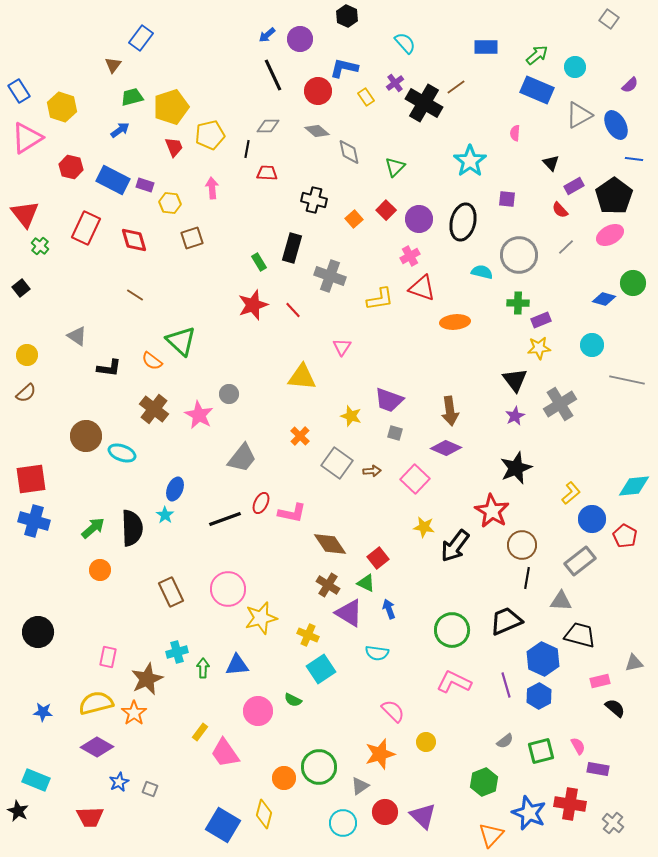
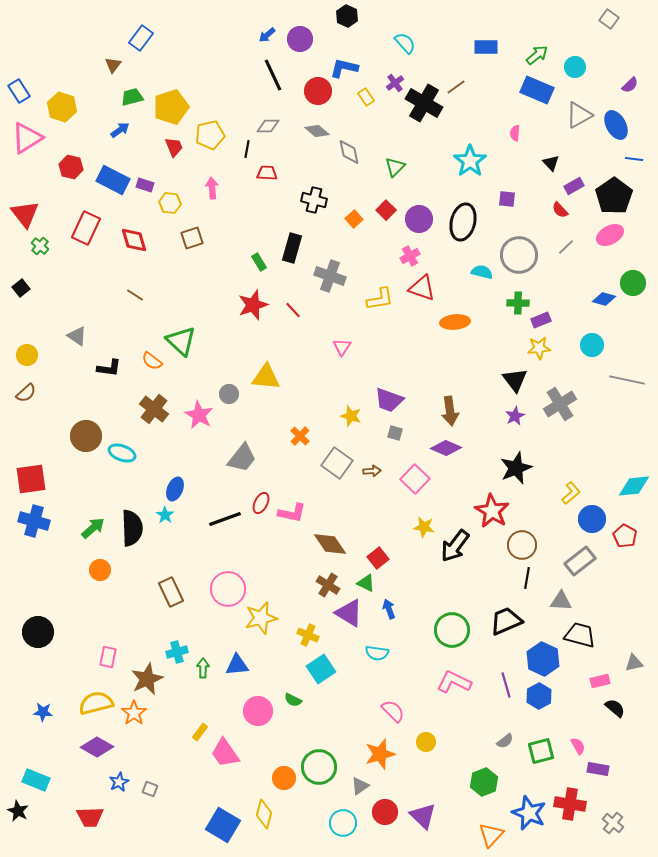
yellow triangle at (302, 377): moved 36 px left
